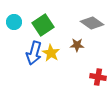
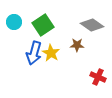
gray diamond: moved 2 px down
red cross: rotated 14 degrees clockwise
